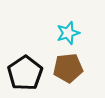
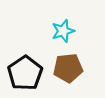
cyan star: moved 5 px left, 2 px up
